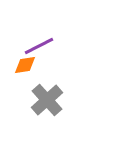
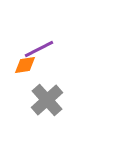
purple line: moved 3 px down
